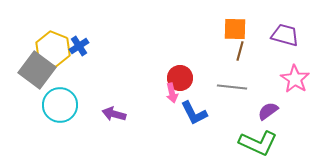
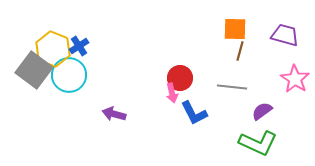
gray square: moved 3 px left
cyan circle: moved 9 px right, 30 px up
purple semicircle: moved 6 px left
